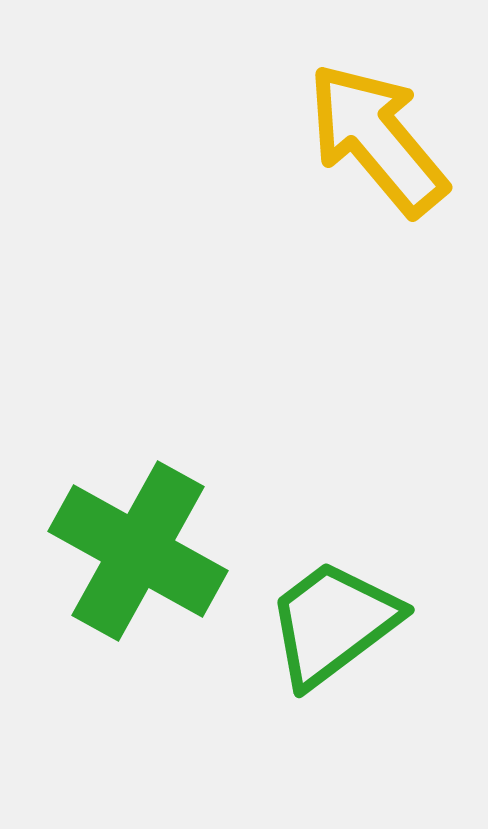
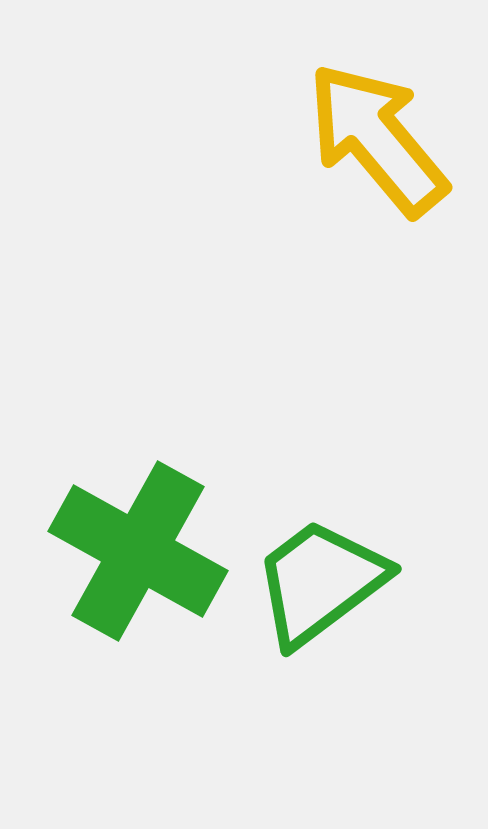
green trapezoid: moved 13 px left, 41 px up
